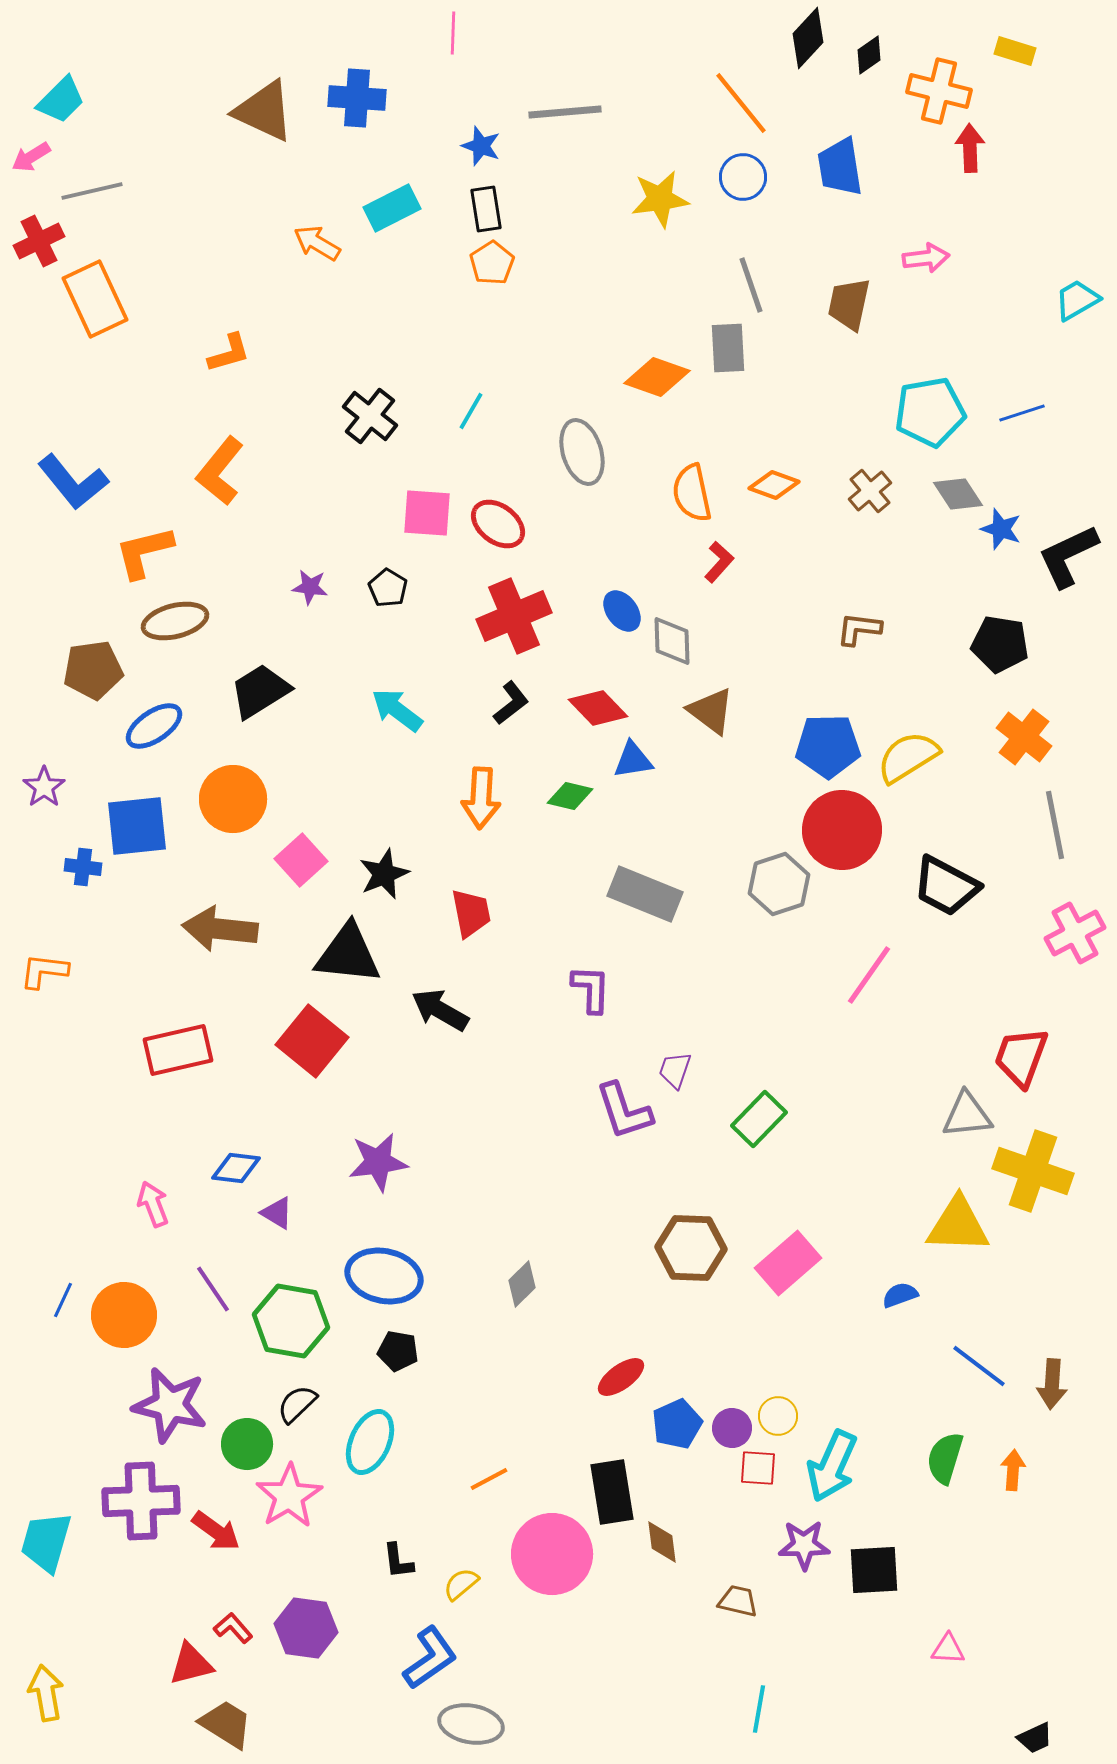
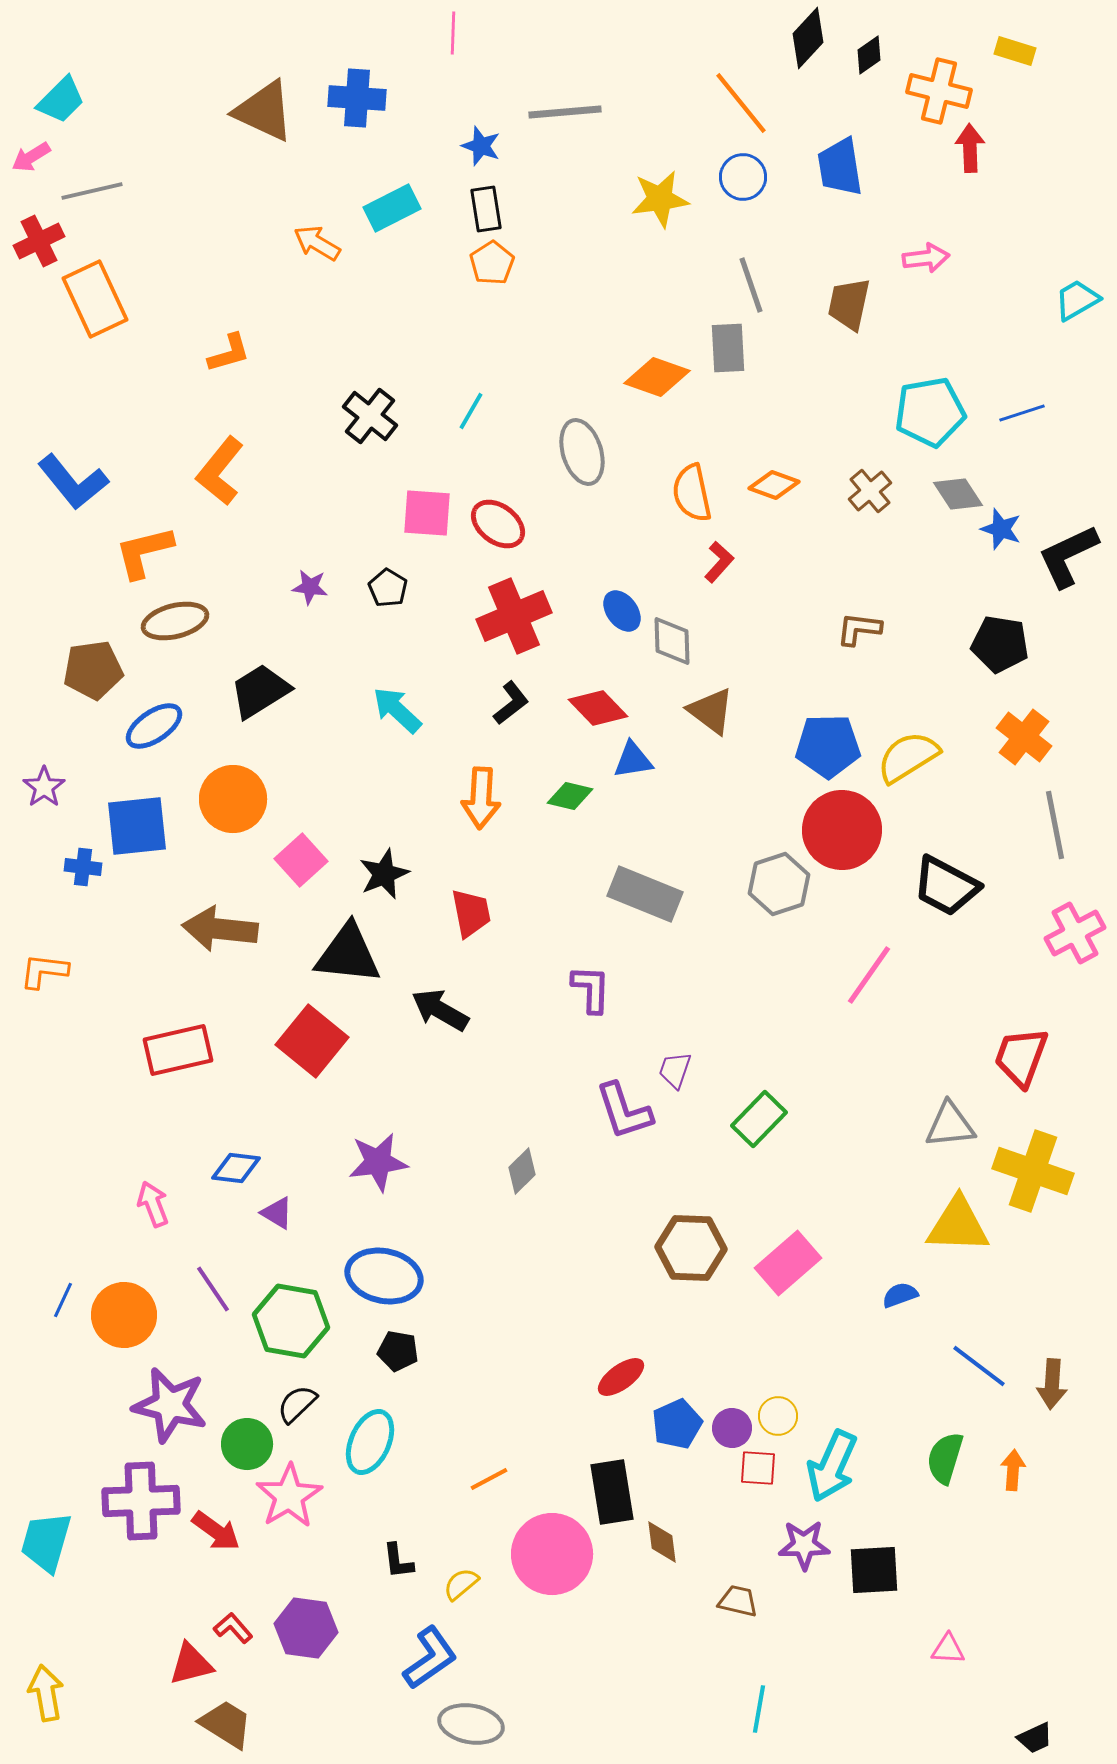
cyan arrow at (397, 710): rotated 6 degrees clockwise
gray triangle at (967, 1115): moved 17 px left, 10 px down
gray diamond at (522, 1284): moved 113 px up
